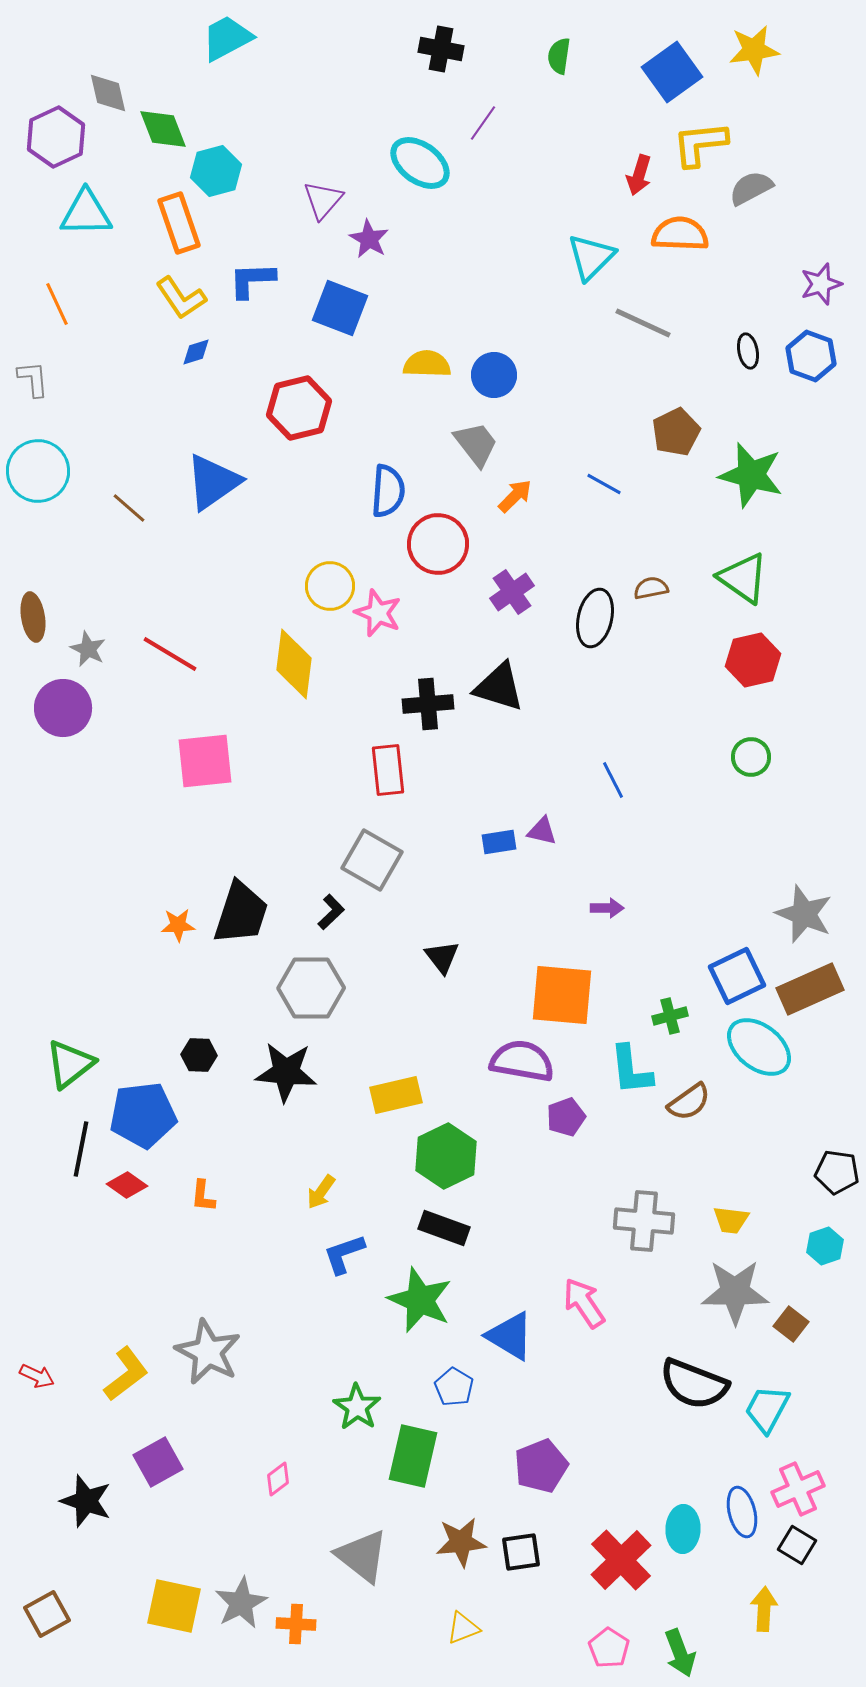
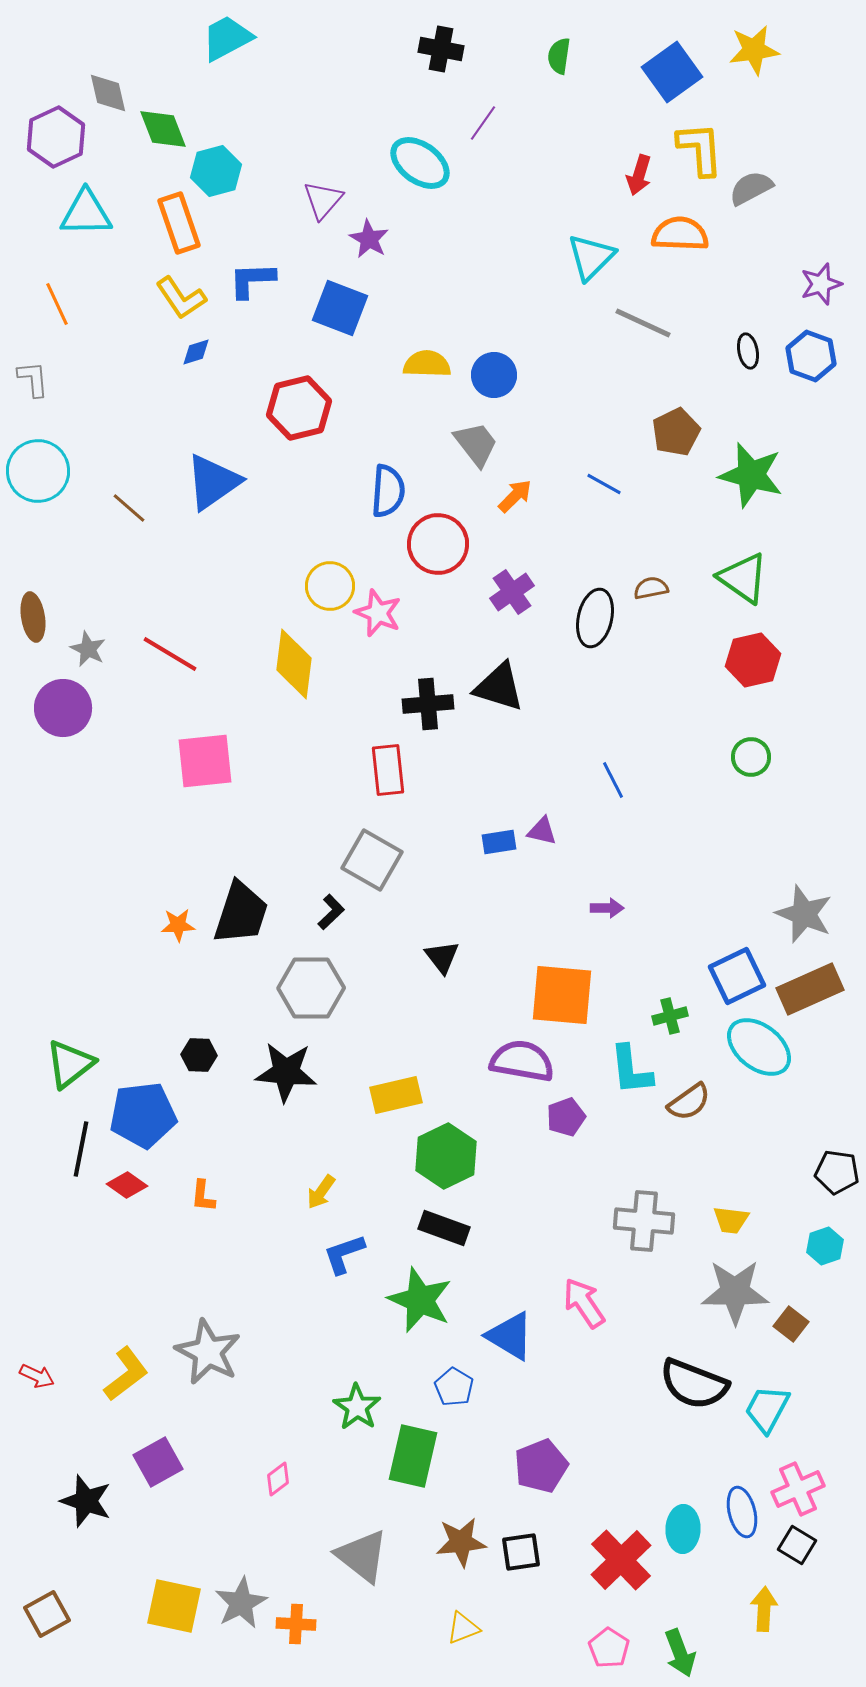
yellow L-shape at (700, 144): moved 5 px down; rotated 92 degrees clockwise
